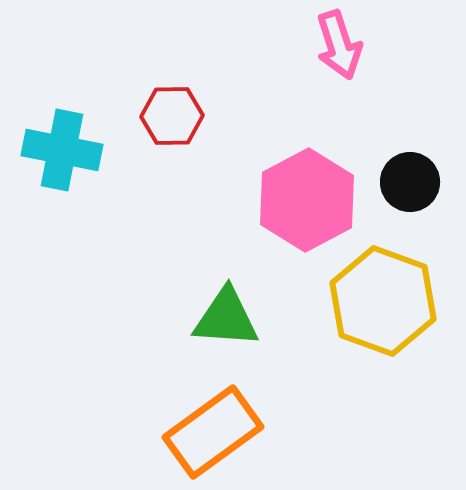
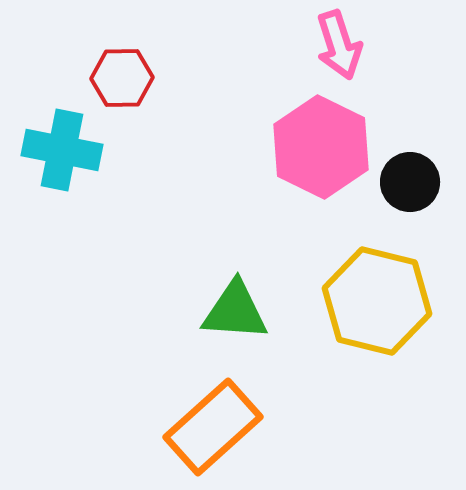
red hexagon: moved 50 px left, 38 px up
pink hexagon: moved 14 px right, 53 px up; rotated 6 degrees counterclockwise
yellow hexagon: moved 6 px left; rotated 6 degrees counterclockwise
green triangle: moved 9 px right, 7 px up
orange rectangle: moved 5 px up; rotated 6 degrees counterclockwise
